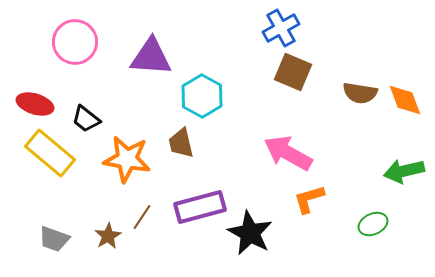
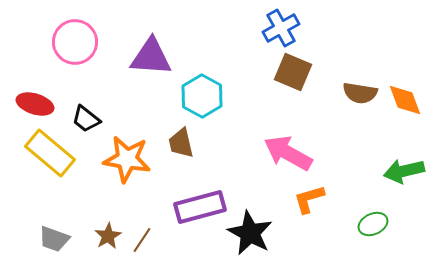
brown line: moved 23 px down
